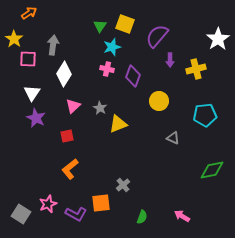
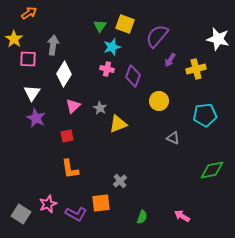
white star: rotated 25 degrees counterclockwise
purple arrow: rotated 32 degrees clockwise
orange L-shape: rotated 60 degrees counterclockwise
gray cross: moved 3 px left, 4 px up
